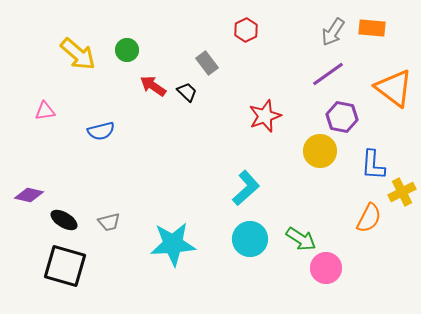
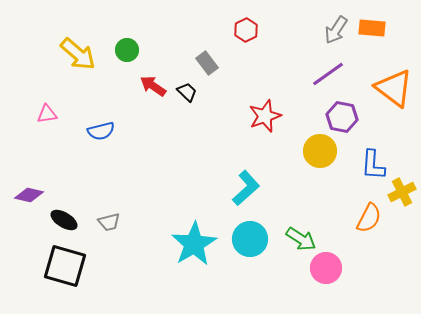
gray arrow: moved 3 px right, 2 px up
pink triangle: moved 2 px right, 3 px down
cyan star: moved 21 px right; rotated 27 degrees counterclockwise
